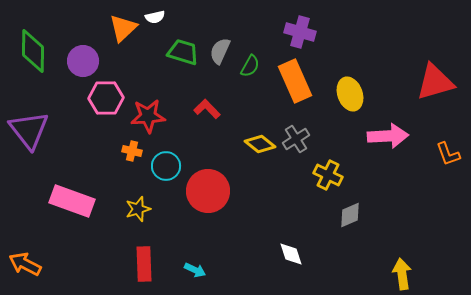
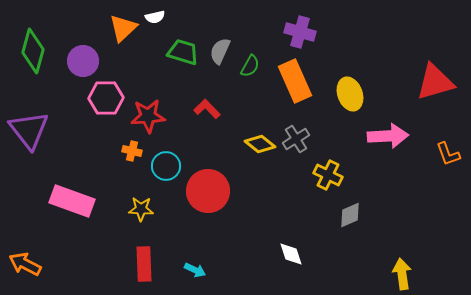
green diamond: rotated 15 degrees clockwise
yellow star: moved 3 px right; rotated 20 degrees clockwise
